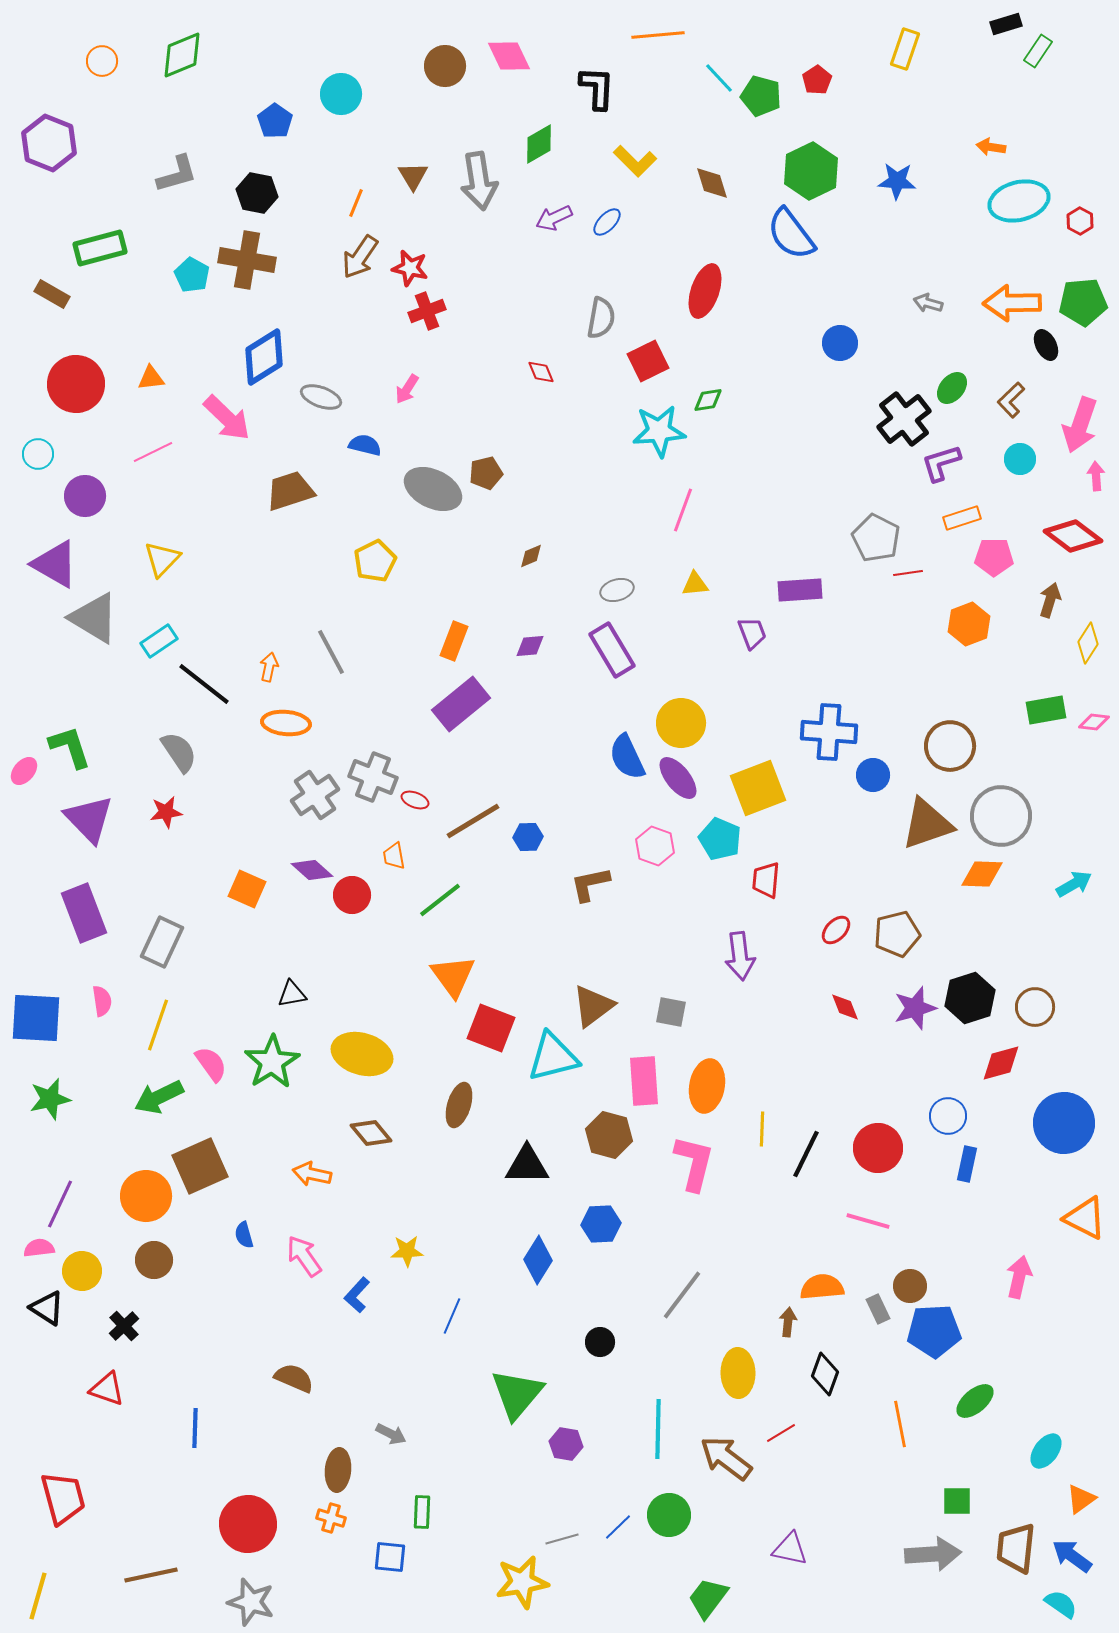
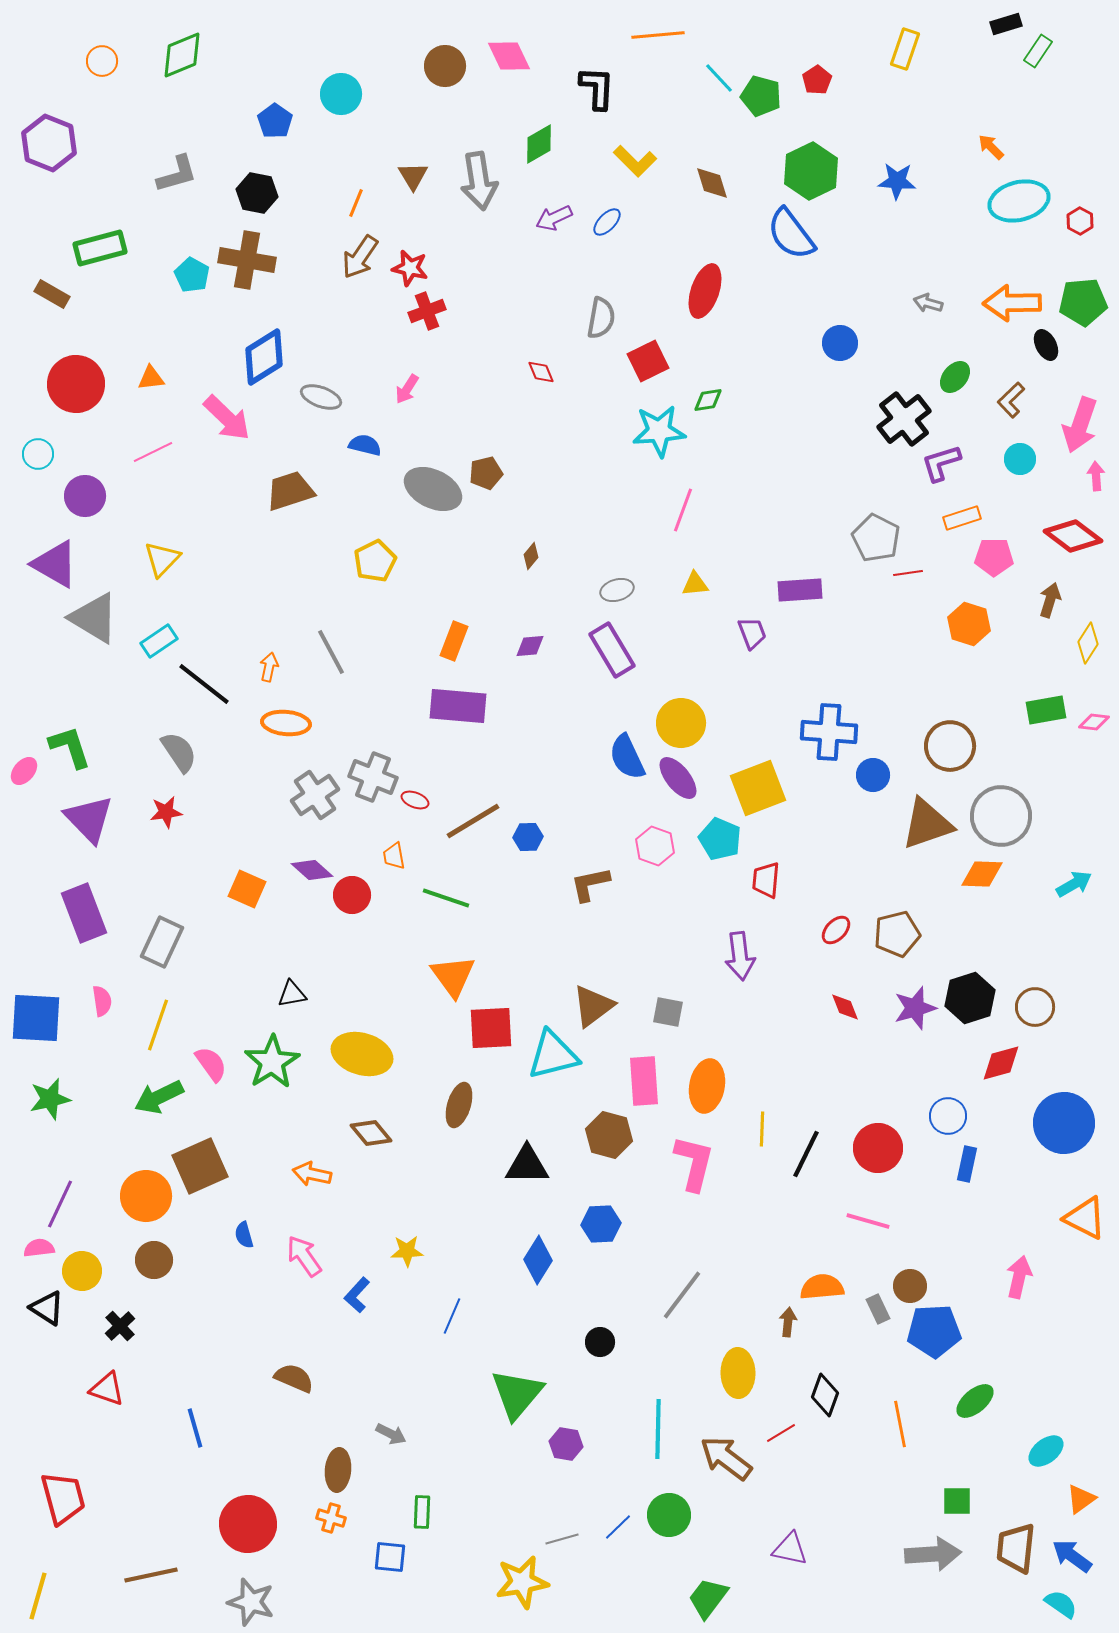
orange arrow at (991, 147): rotated 36 degrees clockwise
green ellipse at (952, 388): moved 3 px right, 11 px up
brown diamond at (531, 556): rotated 28 degrees counterclockwise
orange hexagon at (969, 624): rotated 21 degrees counterclockwise
purple rectangle at (461, 704): moved 3 px left, 2 px down; rotated 44 degrees clockwise
green line at (440, 900): moved 6 px right, 2 px up; rotated 57 degrees clockwise
gray square at (671, 1012): moved 3 px left
red square at (491, 1028): rotated 24 degrees counterclockwise
cyan triangle at (553, 1057): moved 2 px up
black cross at (124, 1326): moved 4 px left
black diamond at (825, 1374): moved 21 px down
blue line at (195, 1428): rotated 18 degrees counterclockwise
cyan ellipse at (1046, 1451): rotated 15 degrees clockwise
